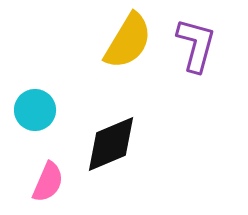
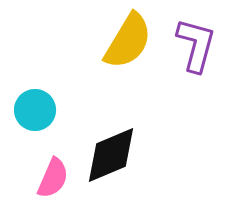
black diamond: moved 11 px down
pink semicircle: moved 5 px right, 4 px up
